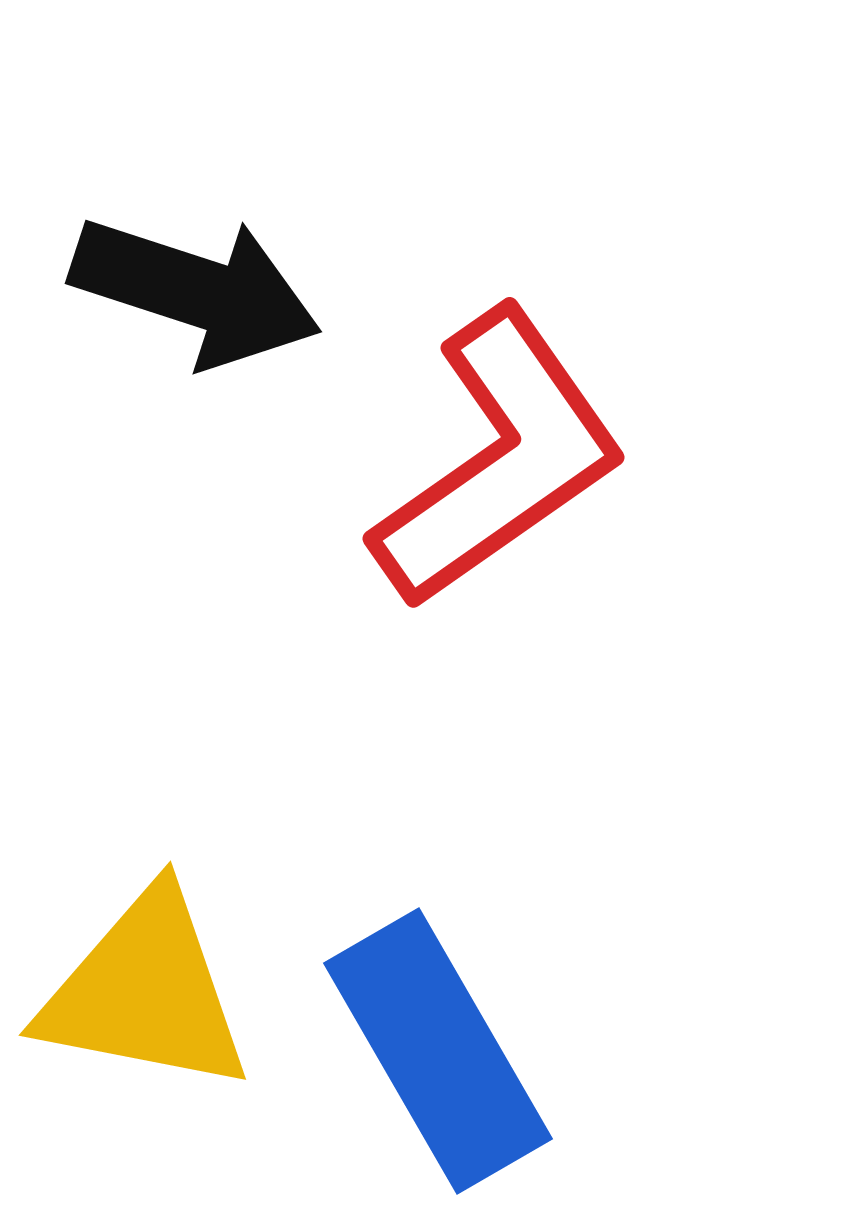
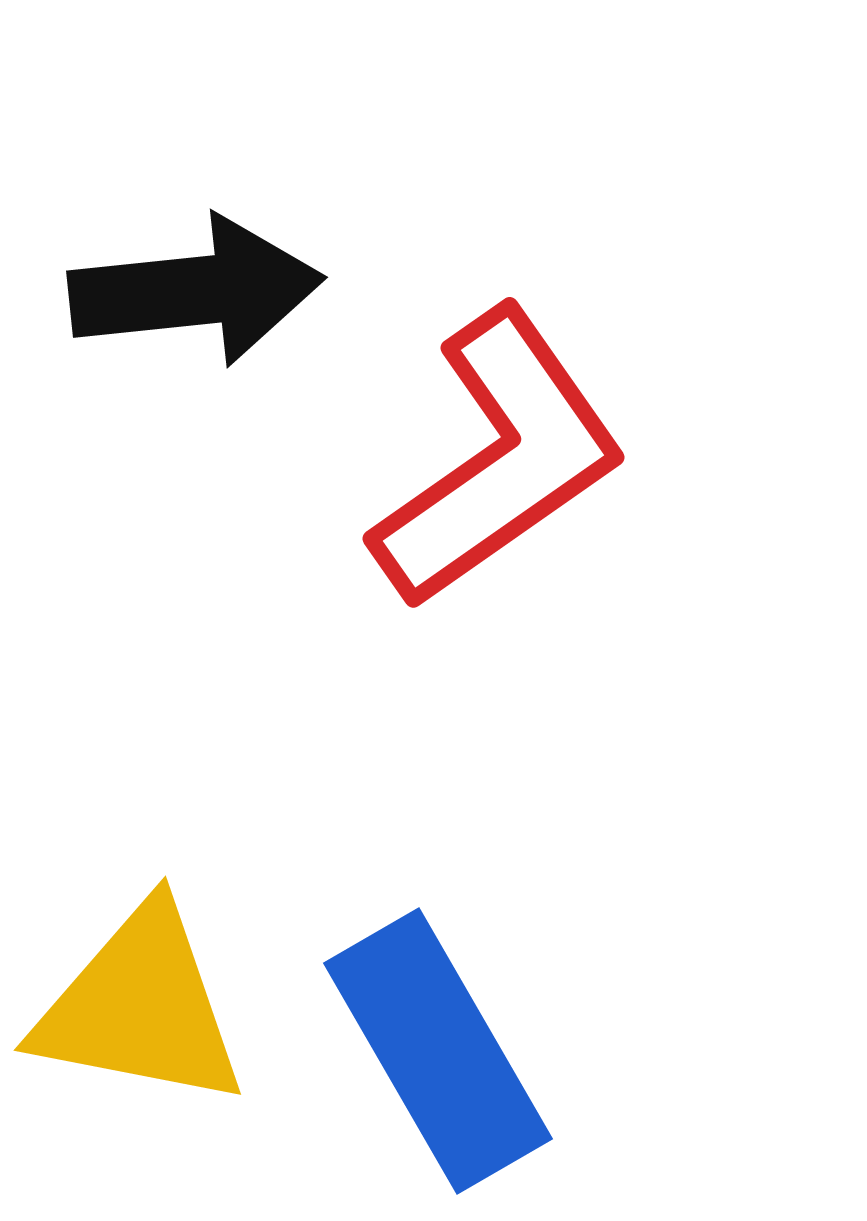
black arrow: rotated 24 degrees counterclockwise
yellow triangle: moved 5 px left, 15 px down
